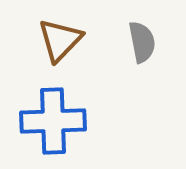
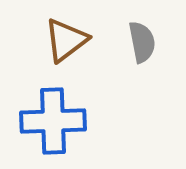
brown triangle: moved 6 px right; rotated 9 degrees clockwise
